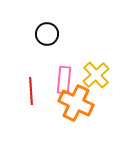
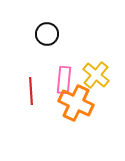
yellow cross: rotated 8 degrees counterclockwise
